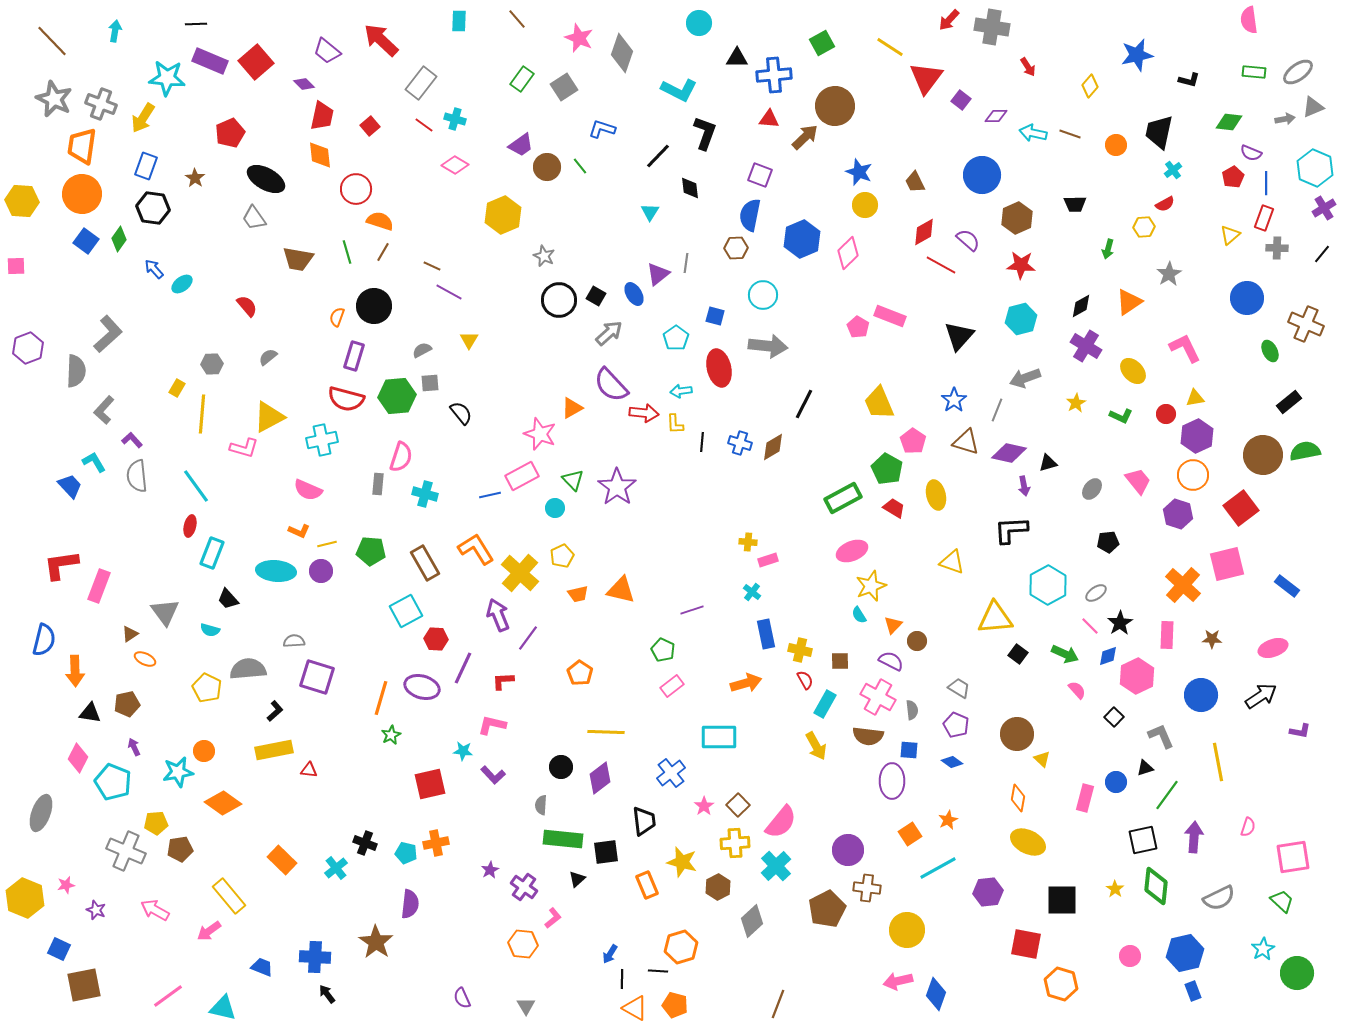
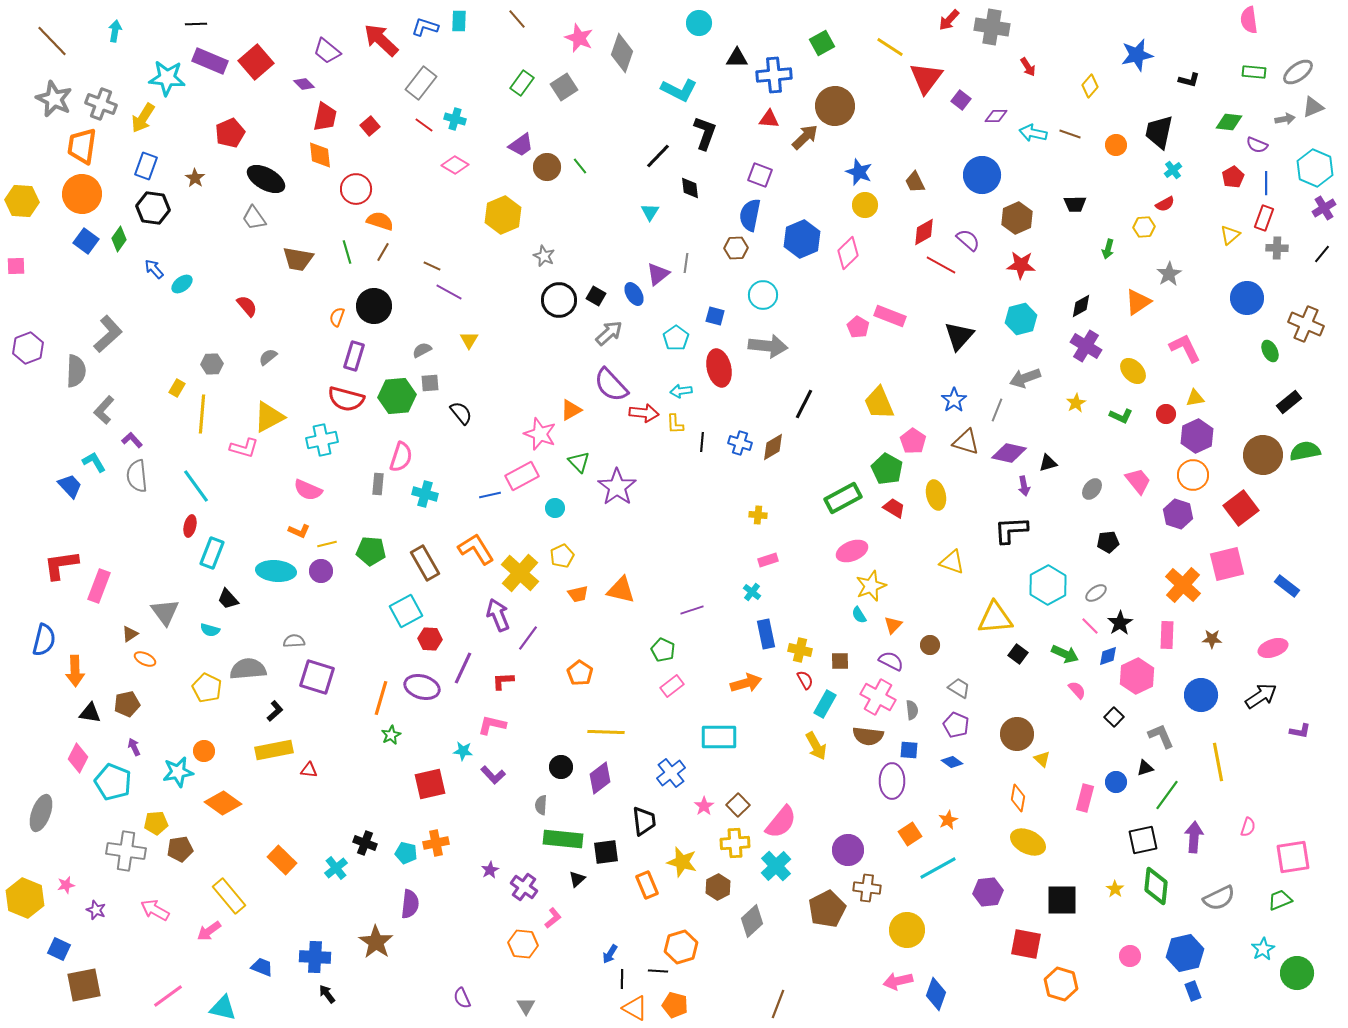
green rectangle at (522, 79): moved 4 px down
red trapezoid at (322, 116): moved 3 px right, 1 px down
blue L-shape at (602, 129): moved 177 px left, 102 px up
purple semicircle at (1251, 153): moved 6 px right, 8 px up
orange triangle at (1129, 302): moved 9 px right
orange triangle at (572, 408): moved 1 px left, 2 px down
green triangle at (573, 480): moved 6 px right, 18 px up
yellow cross at (748, 542): moved 10 px right, 27 px up
red hexagon at (436, 639): moved 6 px left
brown circle at (917, 641): moved 13 px right, 4 px down
gray cross at (126, 851): rotated 15 degrees counterclockwise
green trapezoid at (1282, 901): moved 2 px left, 1 px up; rotated 65 degrees counterclockwise
